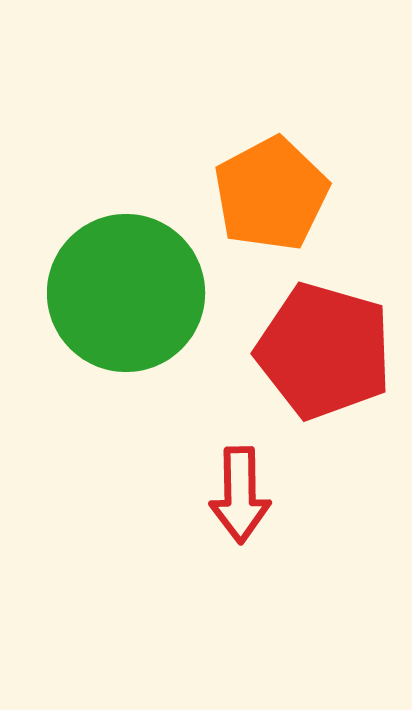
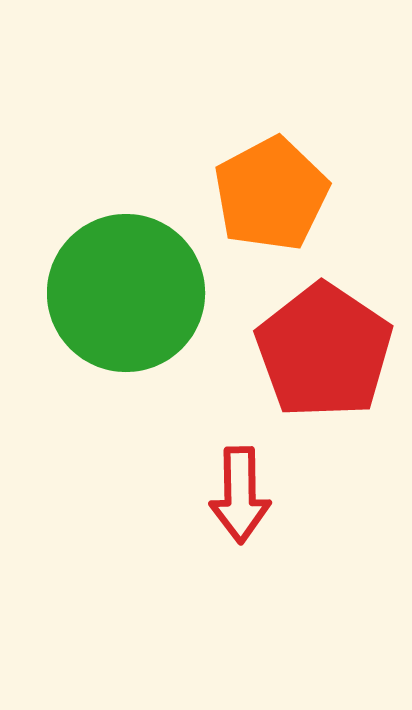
red pentagon: rotated 18 degrees clockwise
